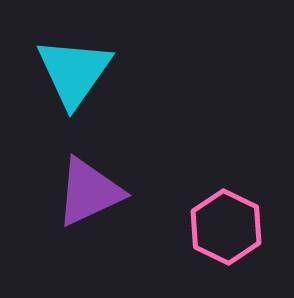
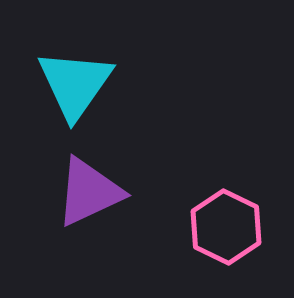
cyan triangle: moved 1 px right, 12 px down
